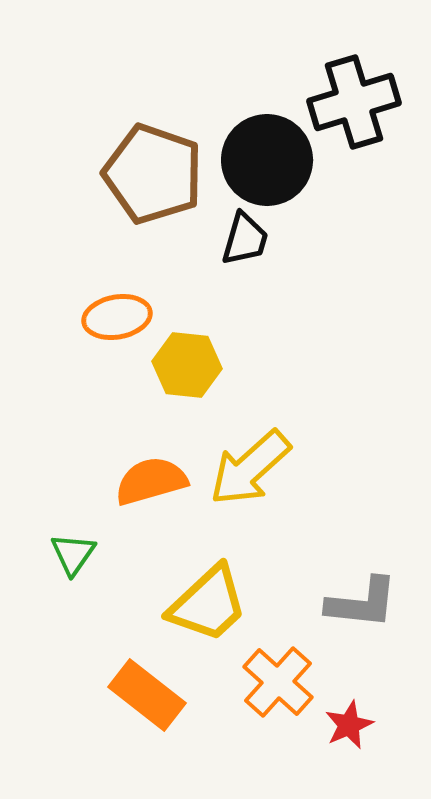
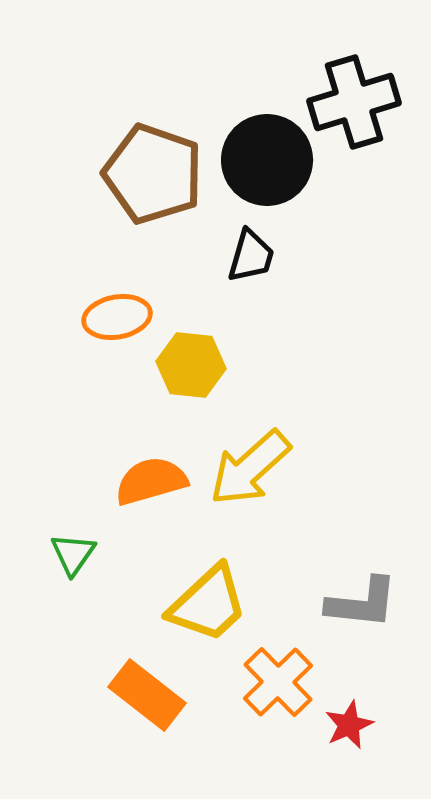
black trapezoid: moved 6 px right, 17 px down
yellow hexagon: moved 4 px right
orange cross: rotated 4 degrees clockwise
